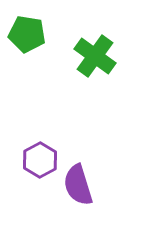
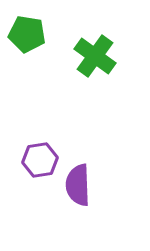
purple hexagon: rotated 20 degrees clockwise
purple semicircle: rotated 15 degrees clockwise
